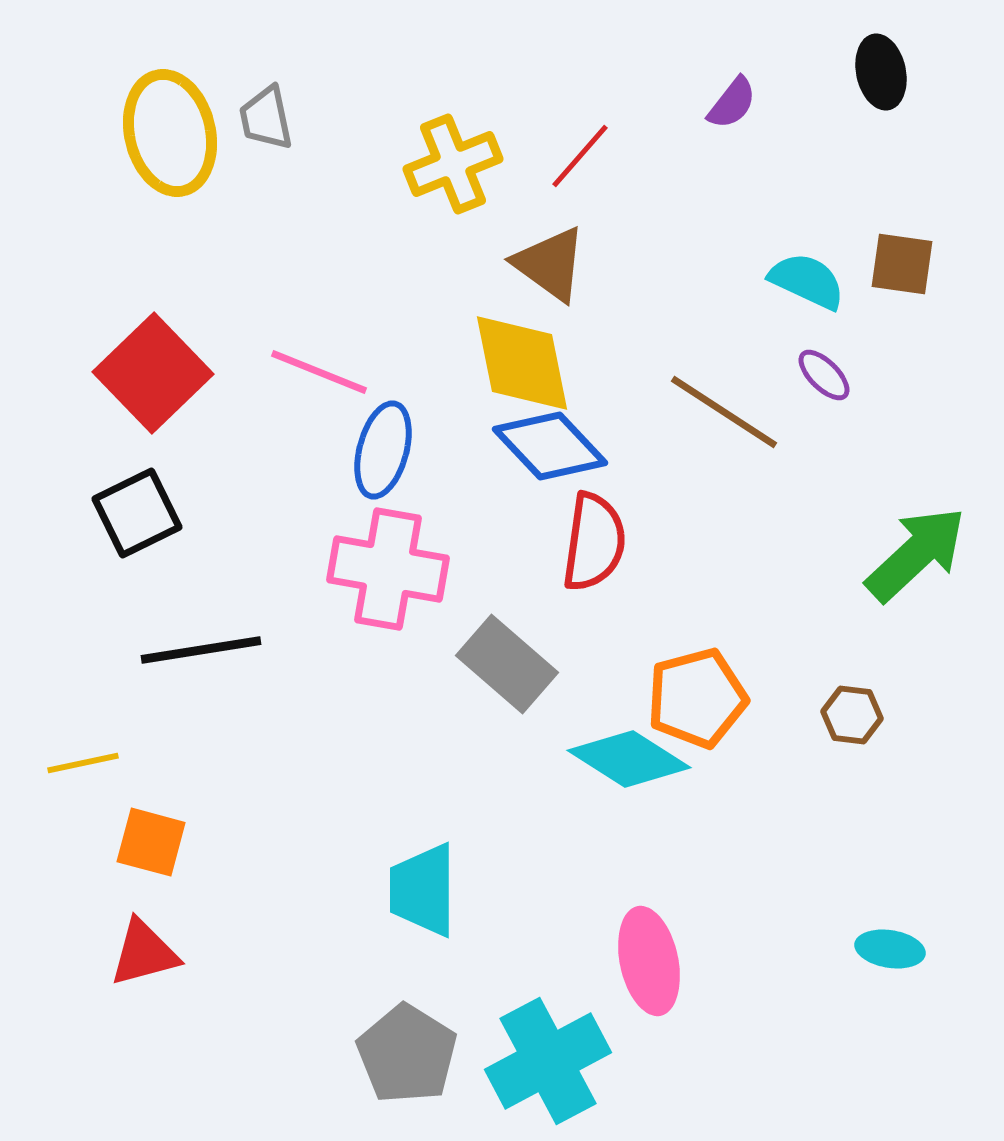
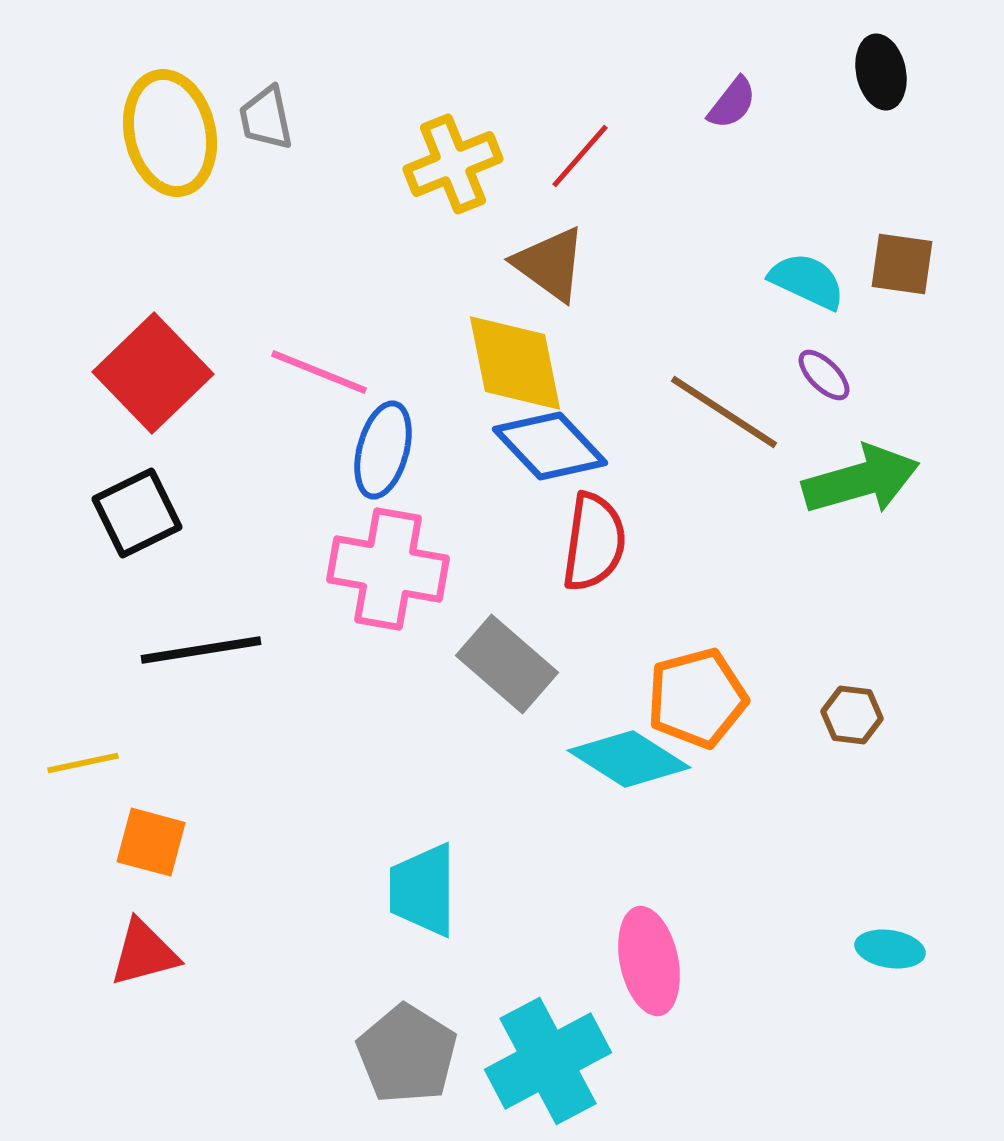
yellow diamond: moved 7 px left
green arrow: moved 55 px left, 74 px up; rotated 27 degrees clockwise
